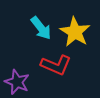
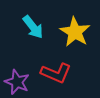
cyan arrow: moved 8 px left, 1 px up
red L-shape: moved 8 px down
